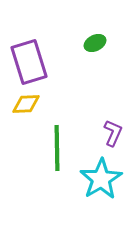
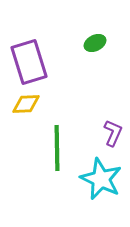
cyan star: rotated 15 degrees counterclockwise
